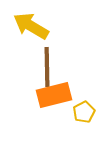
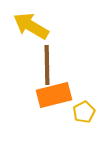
brown line: moved 2 px up
